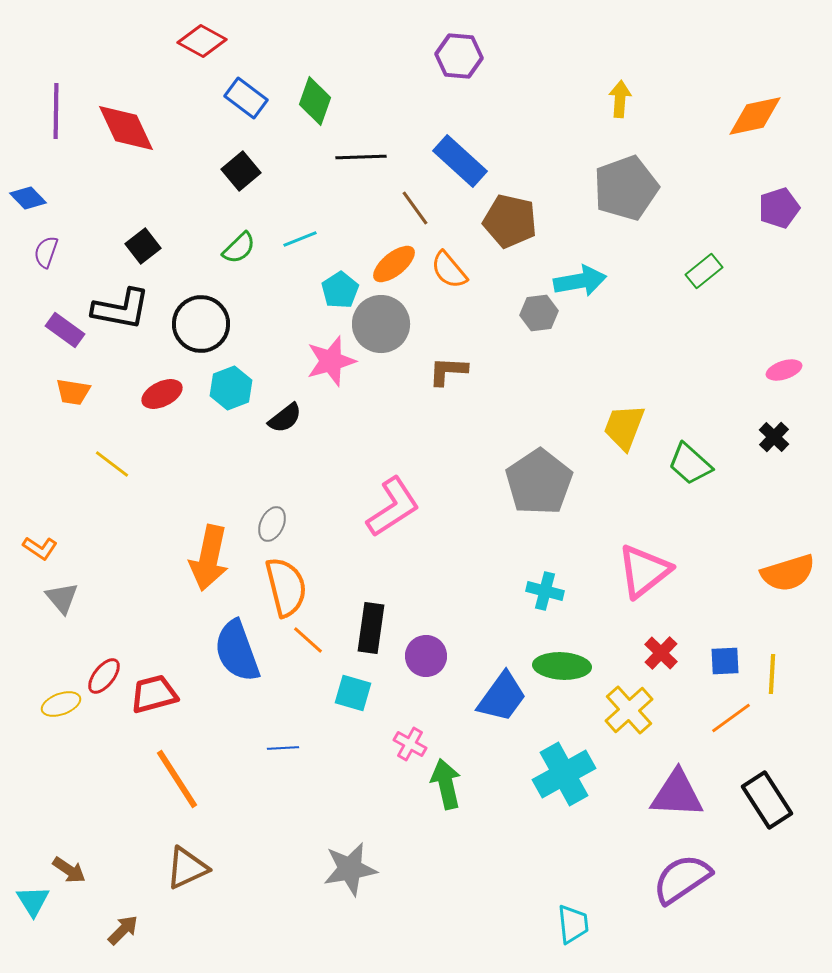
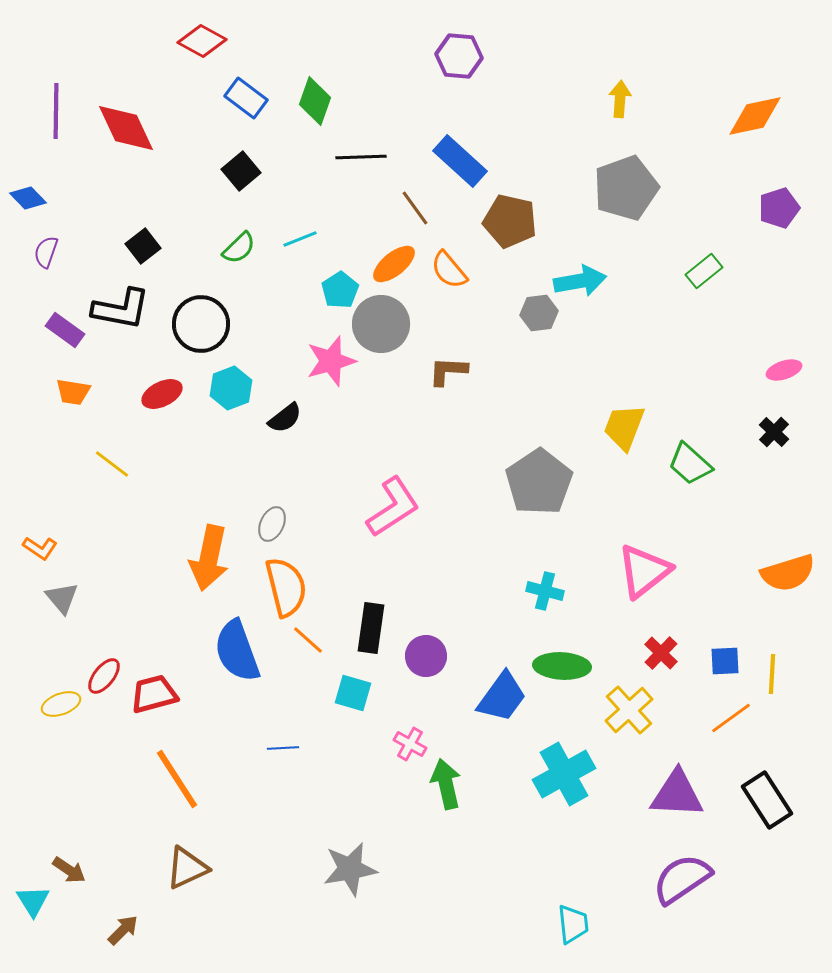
black cross at (774, 437): moved 5 px up
